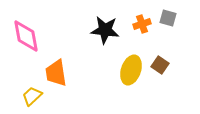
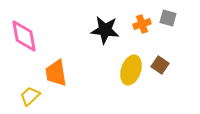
pink diamond: moved 2 px left
yellow trapezoid: moved 2 px left
